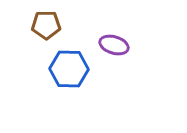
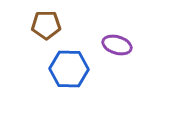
purple ellipse: moved 3 px right
